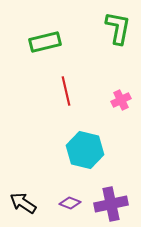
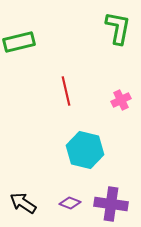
green rectangle: moved 26 px left
purple cross: rotated 20 degrees clockwise
